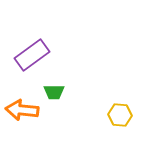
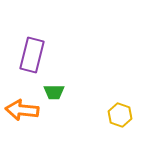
purple rectangle: rotated 40 degrees counterclockwise
yellow hexagon: rotated 15 degrees clockwise
